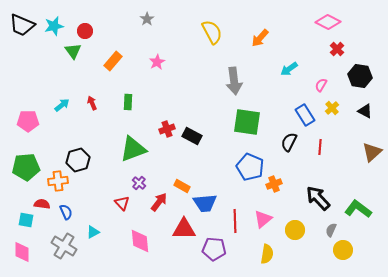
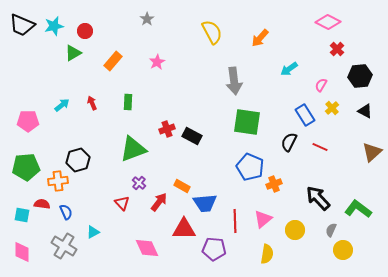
green triangle at (73, 51): moved 2 px down; rotated 36 degrees clockwise
black hexagon at (360, 76): rotated 15 degrees counterclockwise
red line at (320, 147): rotated 70 degrees counterclockwise
cyan square at (26, 220): moved 4 px left, 5 px up
pink diamond at (140, 241): moved 7 px right, 7 px down; rotated 20 degrees counterclockwise
